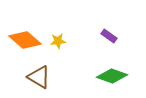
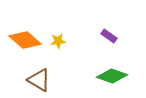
brown triangle: moved 3 px down
